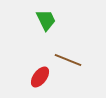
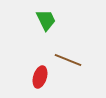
red ellipse: rotated 20 degrees counterclockwise
